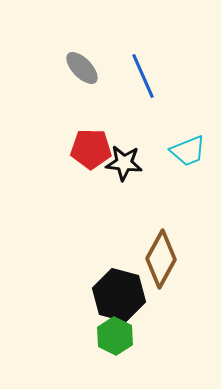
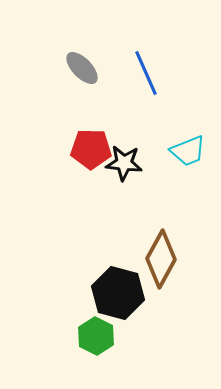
blue line: moved 3 px right, 3 px up
black hexagon: moved 1 px left, 2 px up
green hexagon: moved 19 px left
